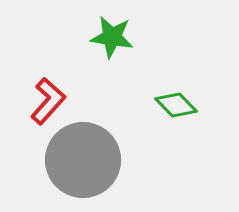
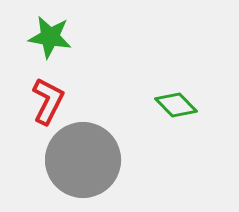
green star: moved 62 px left
red L-shape: rotated 15 degrees counterclockwise
